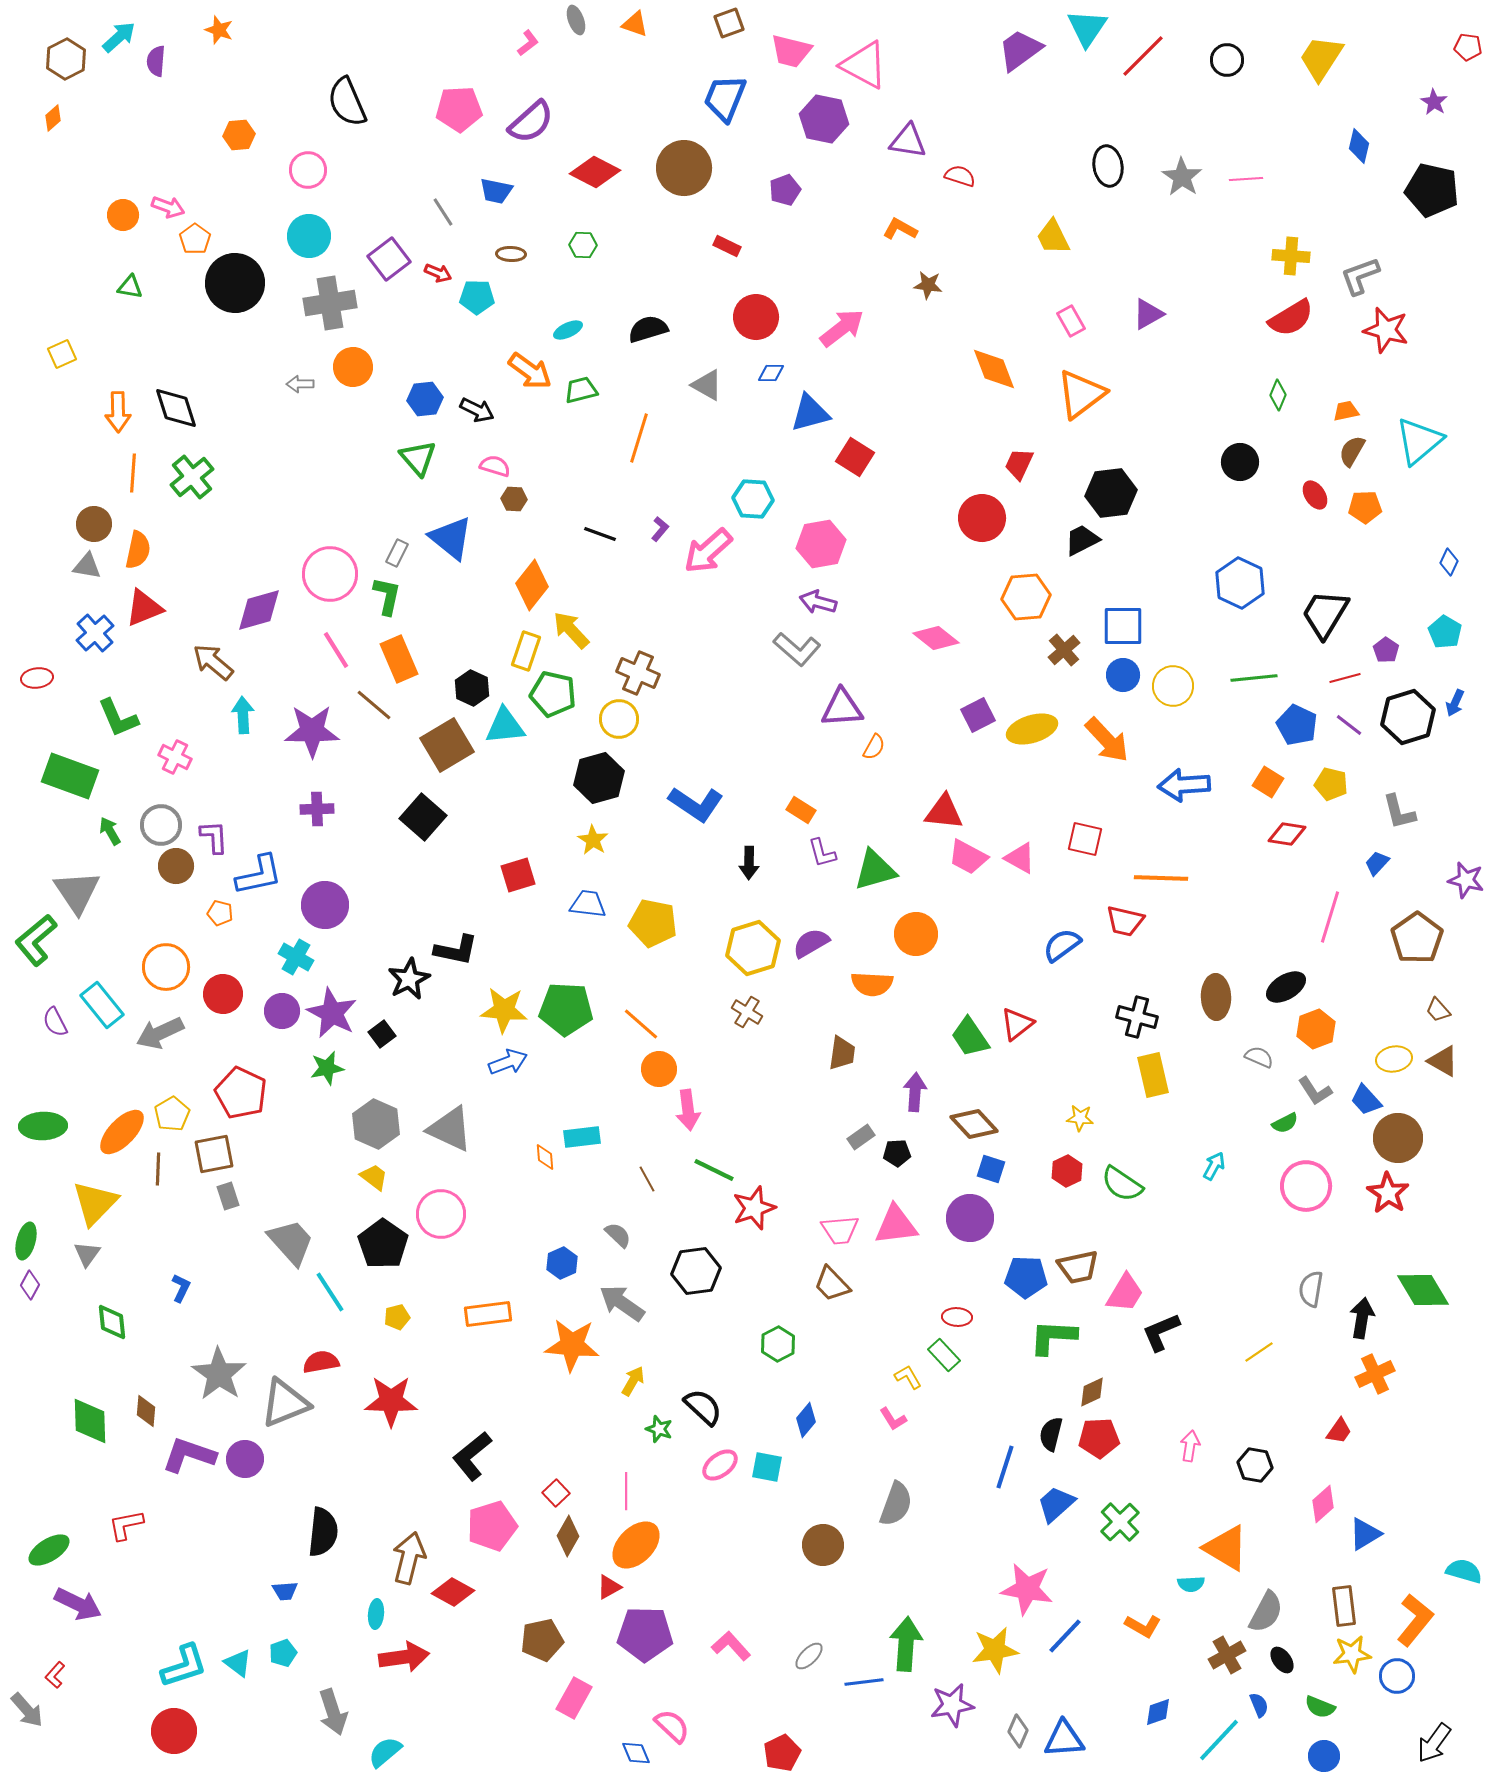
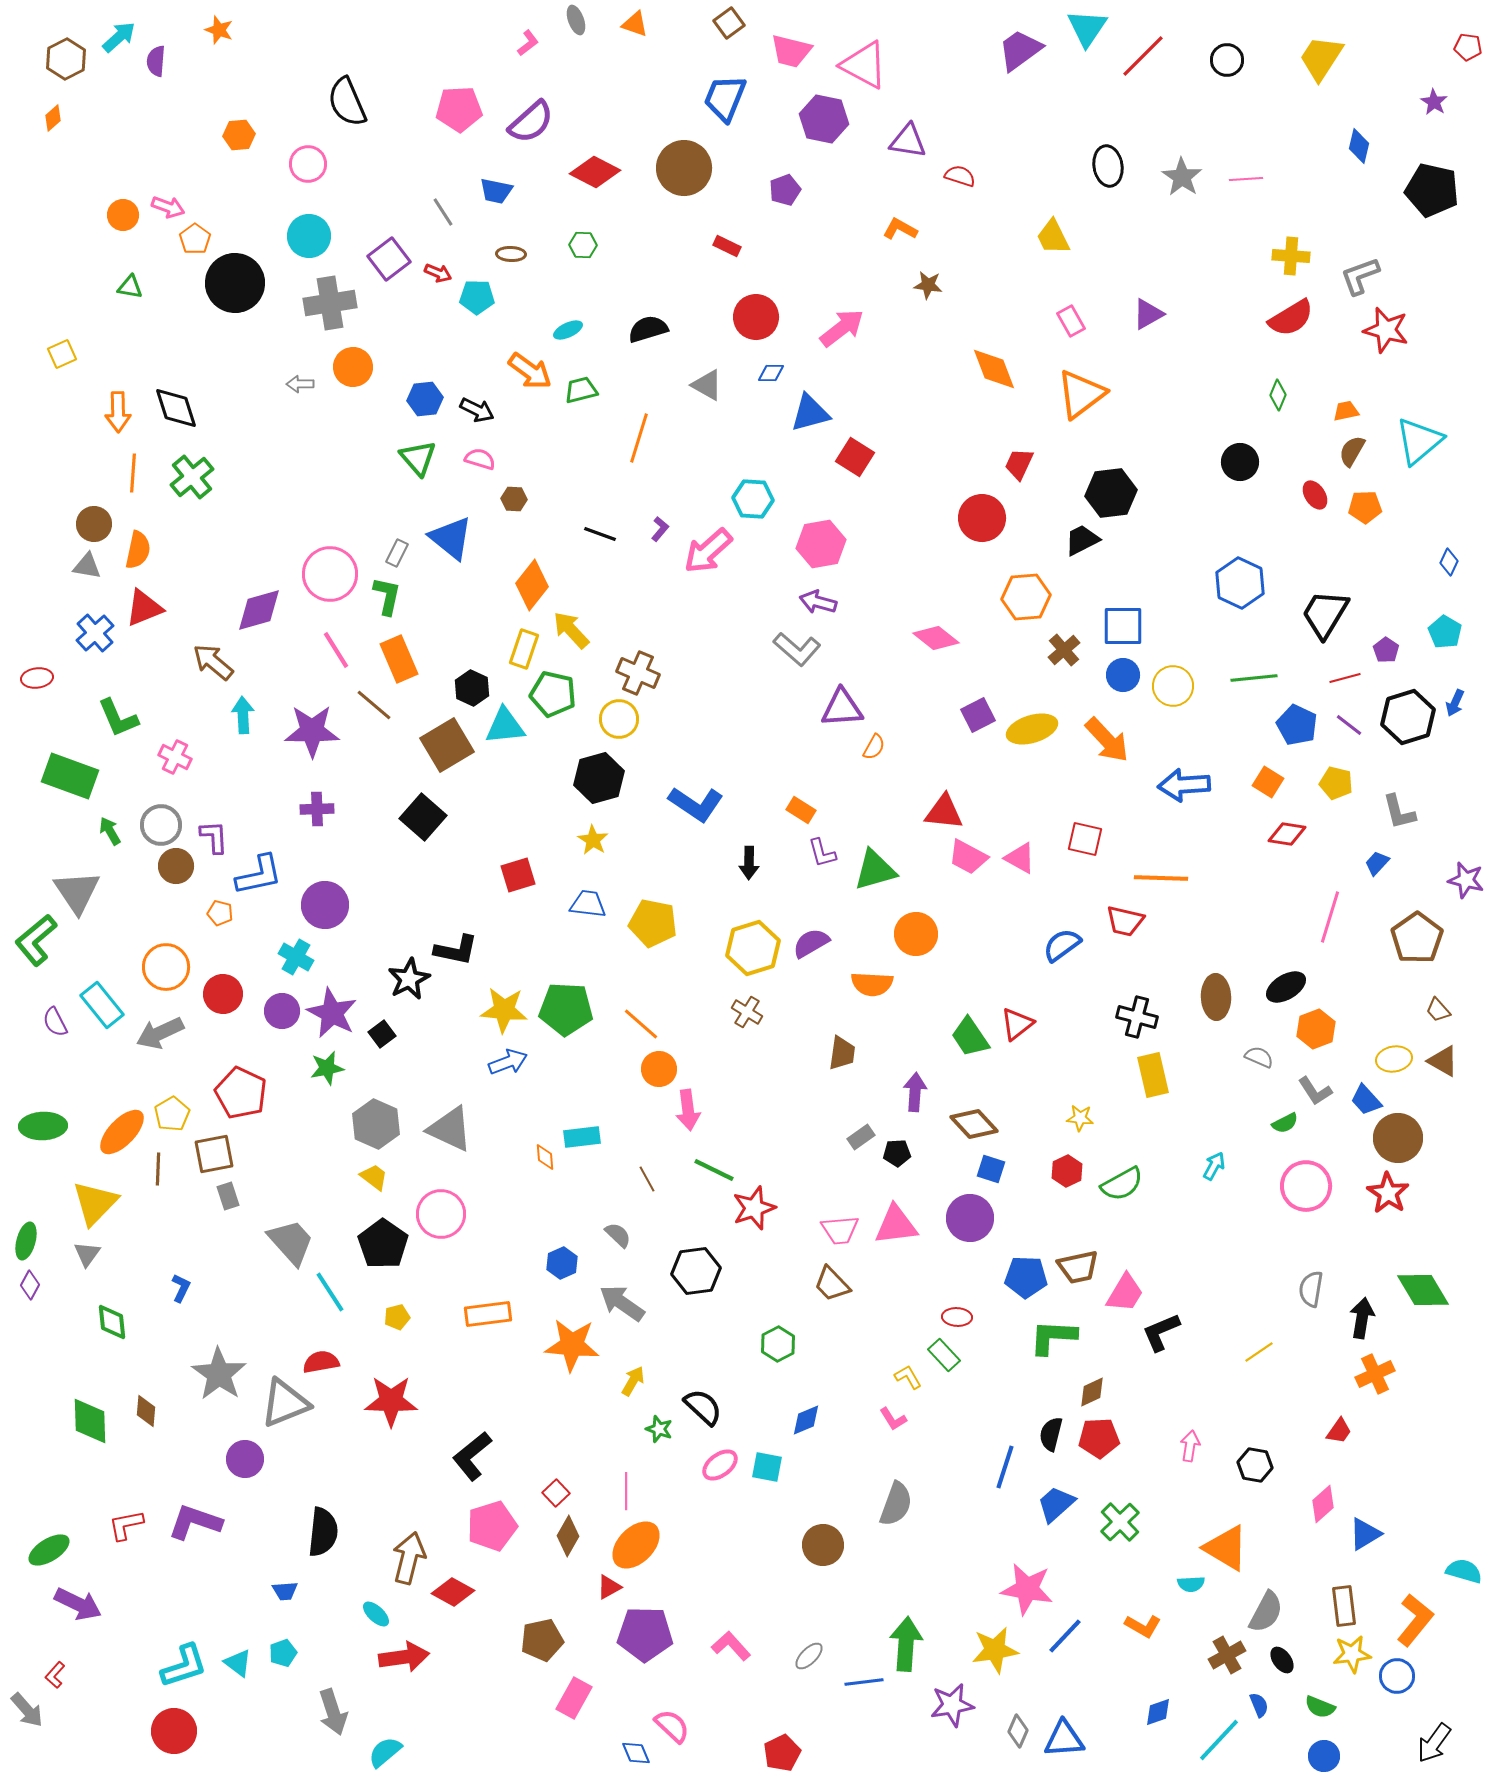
brown square at (729, 23): rotated 16 degrees counterclockwise
pink circle at (308, 170): moved 6 px up
pink semicircle at (495, 466): moved 15 px left, 7 px up
yellow rectangle at (526, 651): moved 2 px left, 2 px up
yellow pentagon at (1331, 784): moved 5 px right, 1 px up
green semicircle at (1122, 1184): rotated 63 degrees counterclockwise
blue diamond at (806, 1420): rotated 28 degrees clockwise
purple L-shape at (189, 1455): moved 6 px right, 67 px down
cyan ellipse at (376, 1614): rotated 52 degrees counterclockwise
